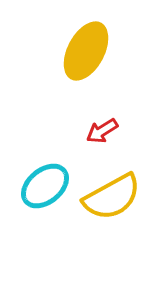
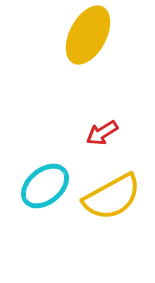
yellow ellipse: moved 2 px right, 16 px up
red arrow: moved 2 px down
